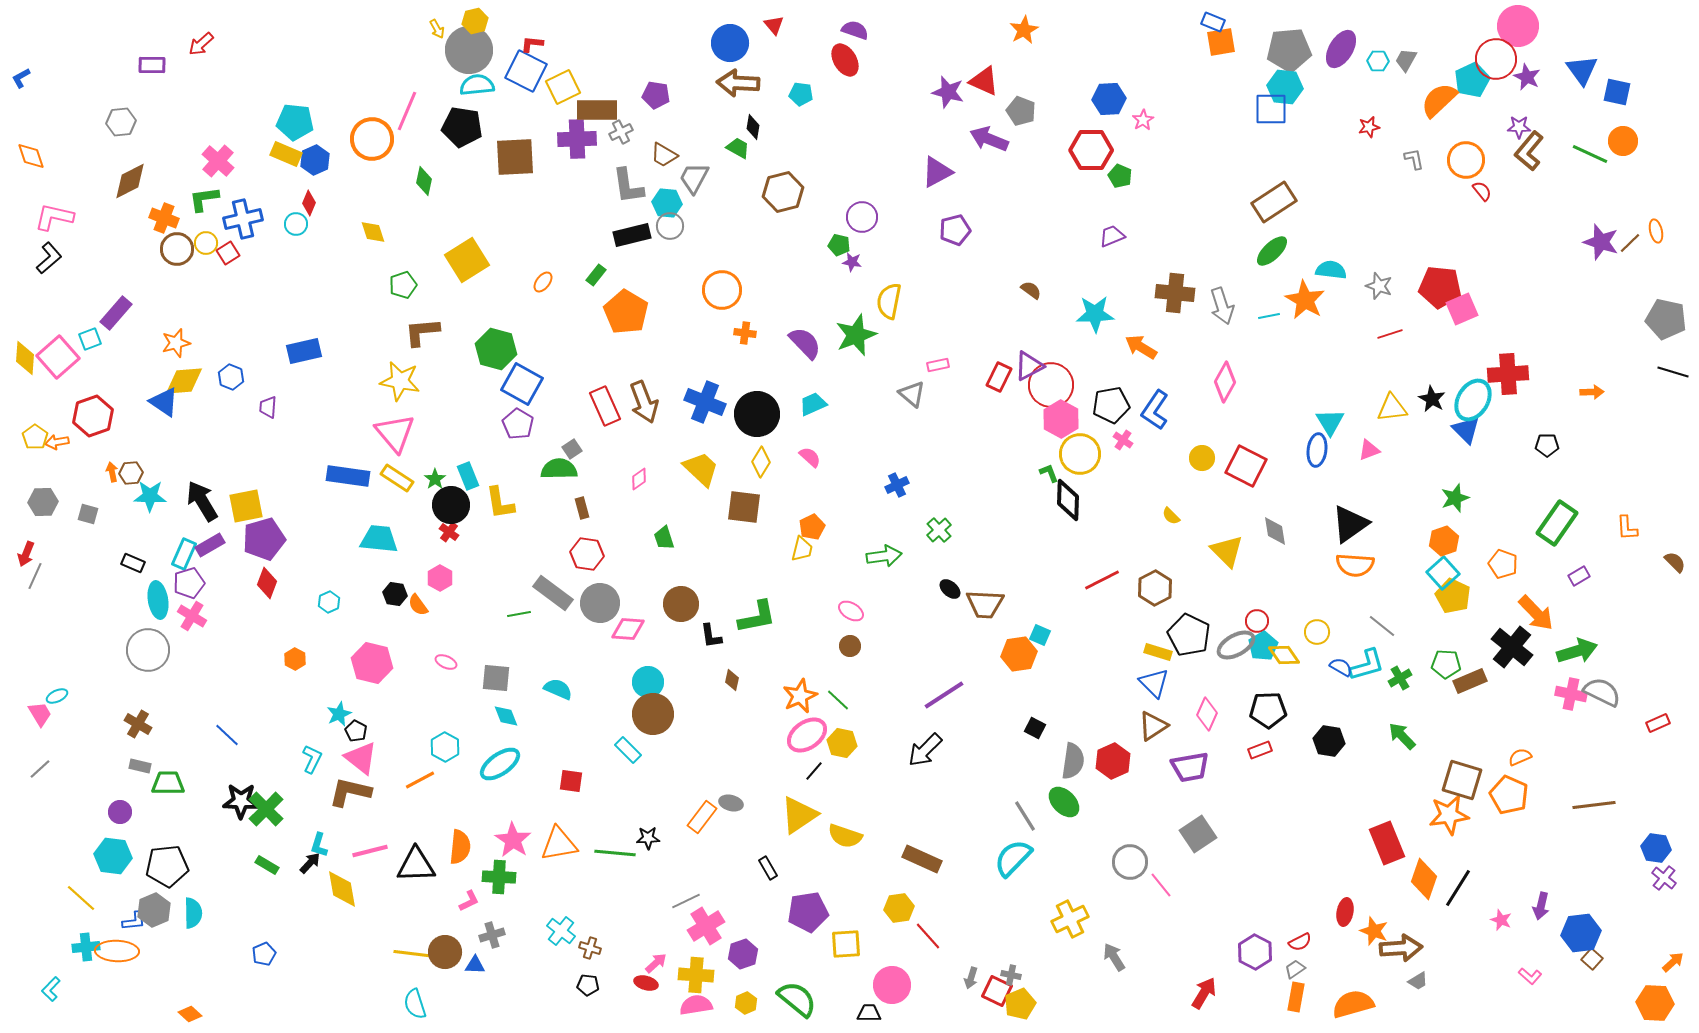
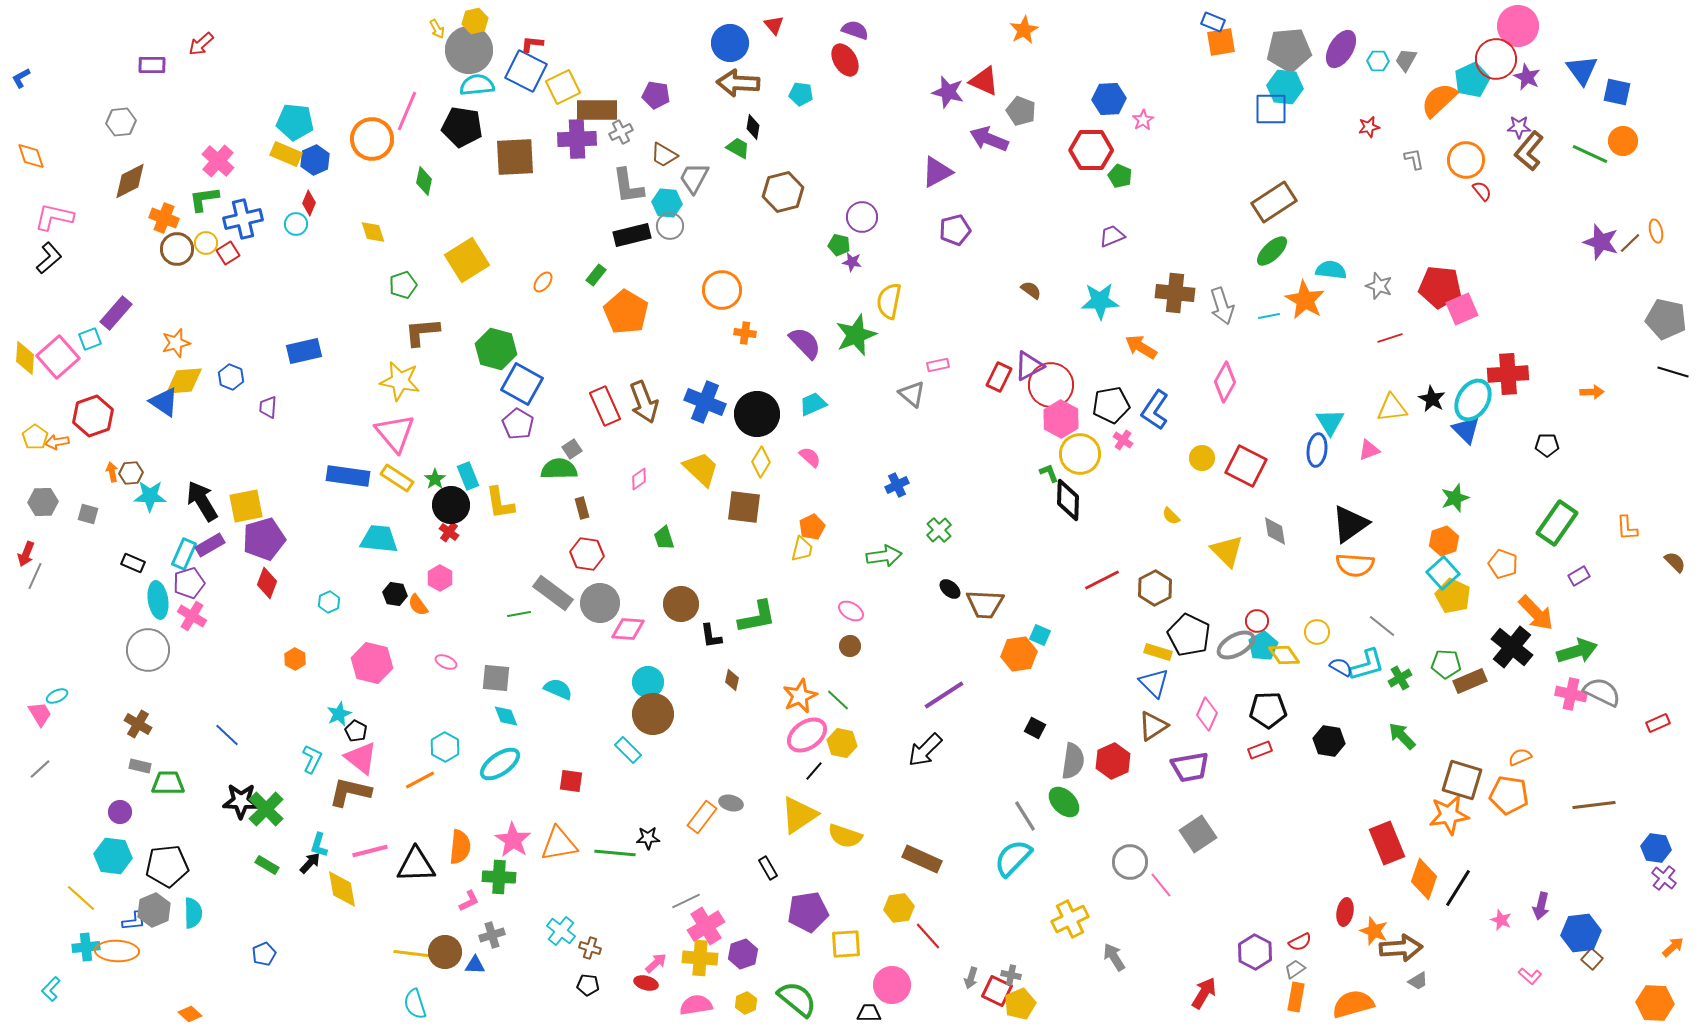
cyan star at (1095, 314): moved 5 px right, 13 px up
red line at (1390, 334): moved 4 px down
orange pentagon at (1509, 795): rotated 15 degrees counterclockwise
orange arrow at (1673, 962): moved 15 px up
yellow cross at (696, 975): moved 4 px right, 17 px up
